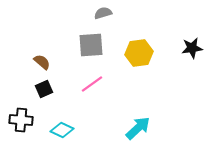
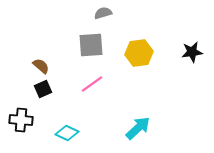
black star: moved 4 px down
brown semicircle: moved 1 px left, 4 px down
black square: moved 1 px left
cyan diamond: moved 5 px right, 3 px down
